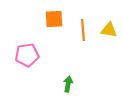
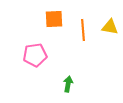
yellow triangle: moved 1 px right, 3 px up
pink pentagon: moved 8 px right
